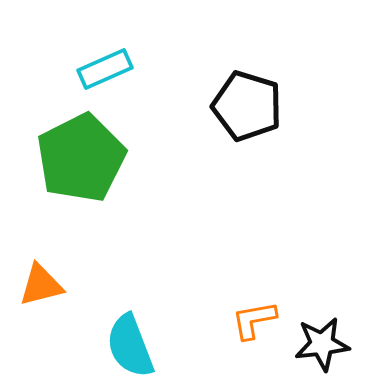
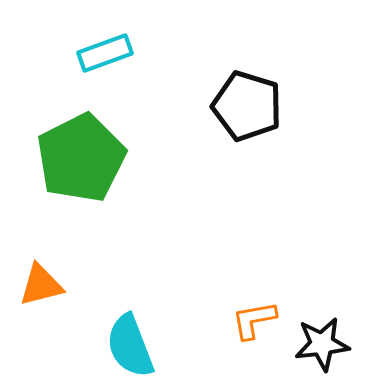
cyan rectangle: moved 16 px up; rotated 4 degrees clockwise
